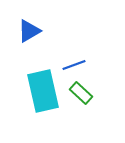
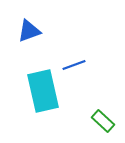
blue triangle: rotated 10 degrees clockwise
green rectangle: moved 22 px right, 28 px down
